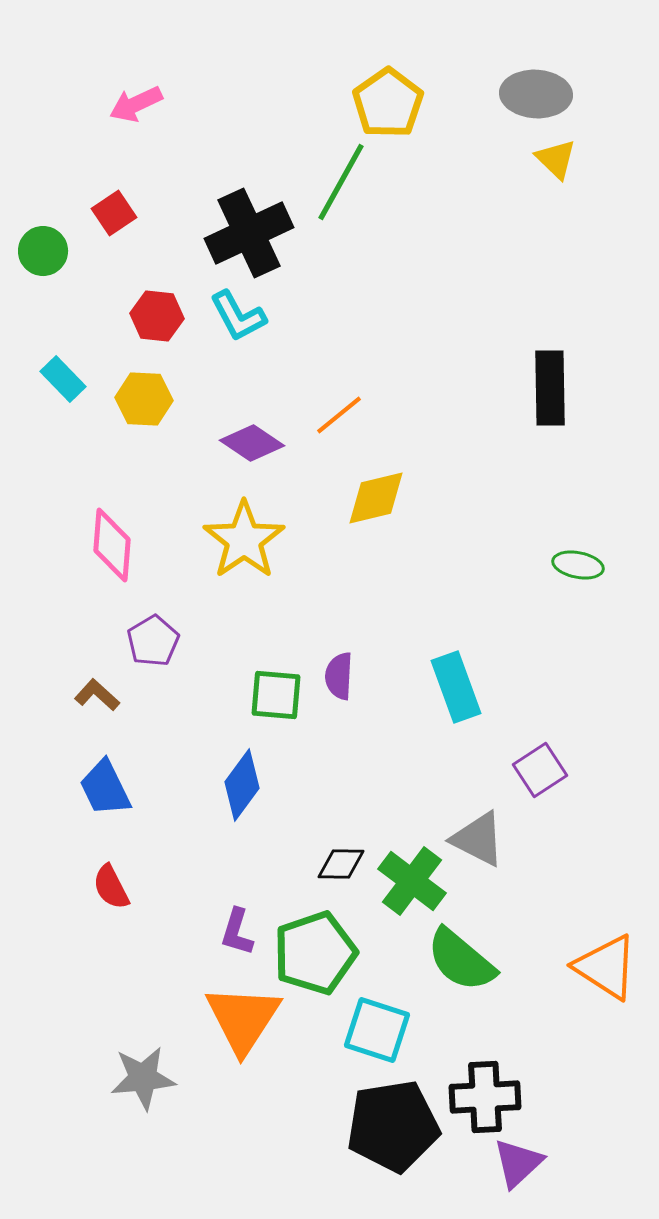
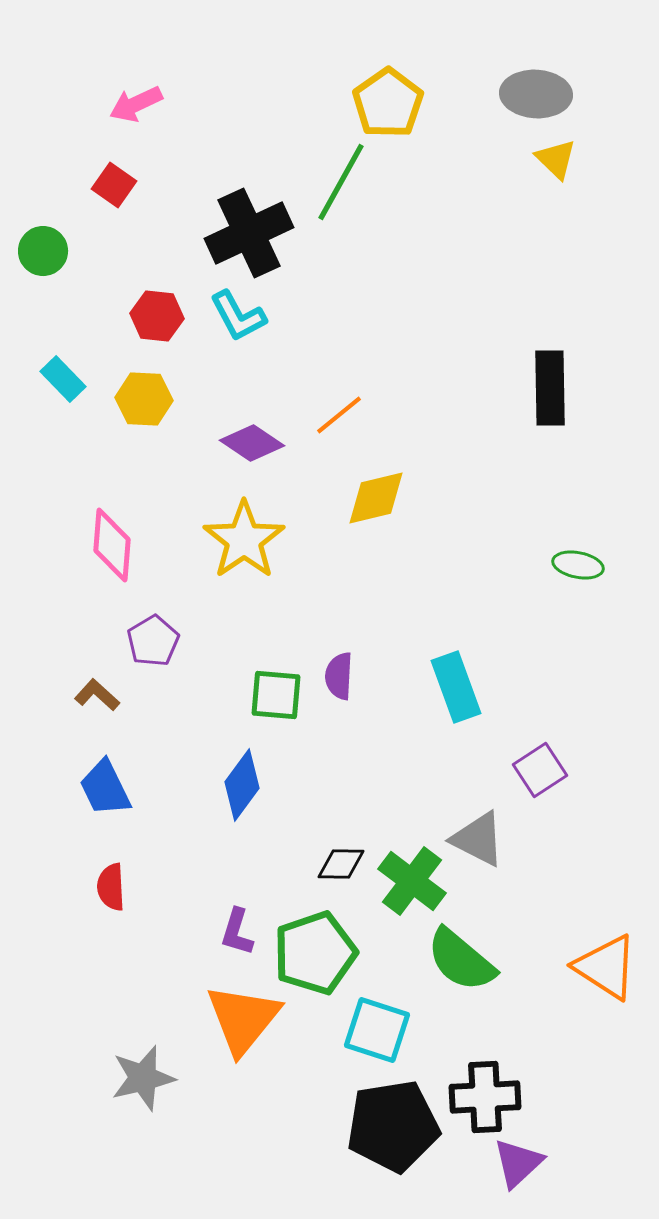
red square at (114, 213): moved 28 px up; rotated 21 degrees counterclockwise
red semicircle at (111, 887): rotated 24 degrees clockwise
orange triangle at (243, 1019): rotated 6 degrees clockwise
gray star at (143, 1078): rotated 8 degrees counterclockwise
